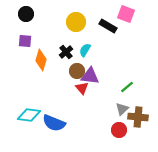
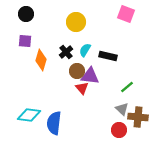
black rectangle: moved 30 px down; rotated 18 degrees counterclockwise
gray triangle: rotated 32 degrees counterclockwise
blue semicircle: rotated 75 degrees clockwise
